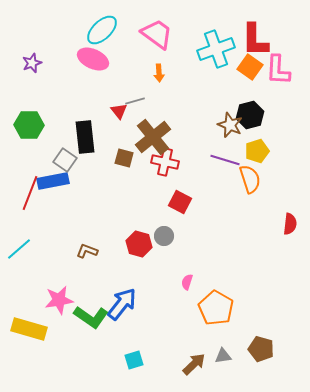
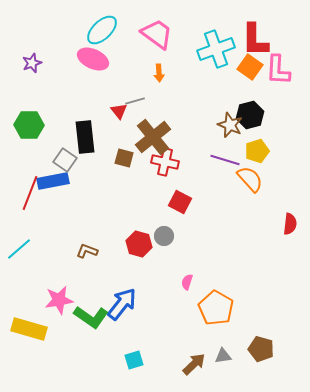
orange semicircle: rotated 24 degrees counterclockwise
